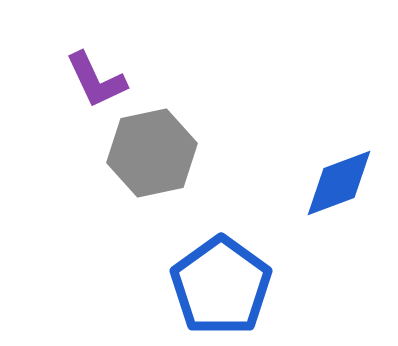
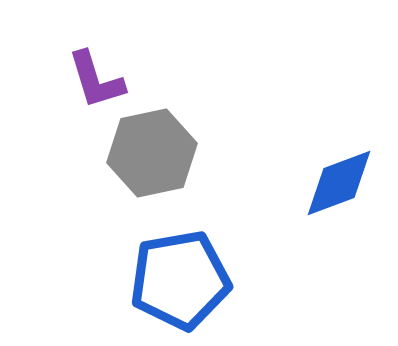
purple L-shape: rotated 8 degrees clockwise
blue pentagon: moved 41 px left, 6 px up; rotated 26 degrees clockwise
